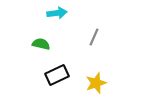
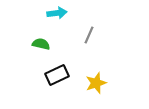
gray line: moved 5 px left, 2 px up
